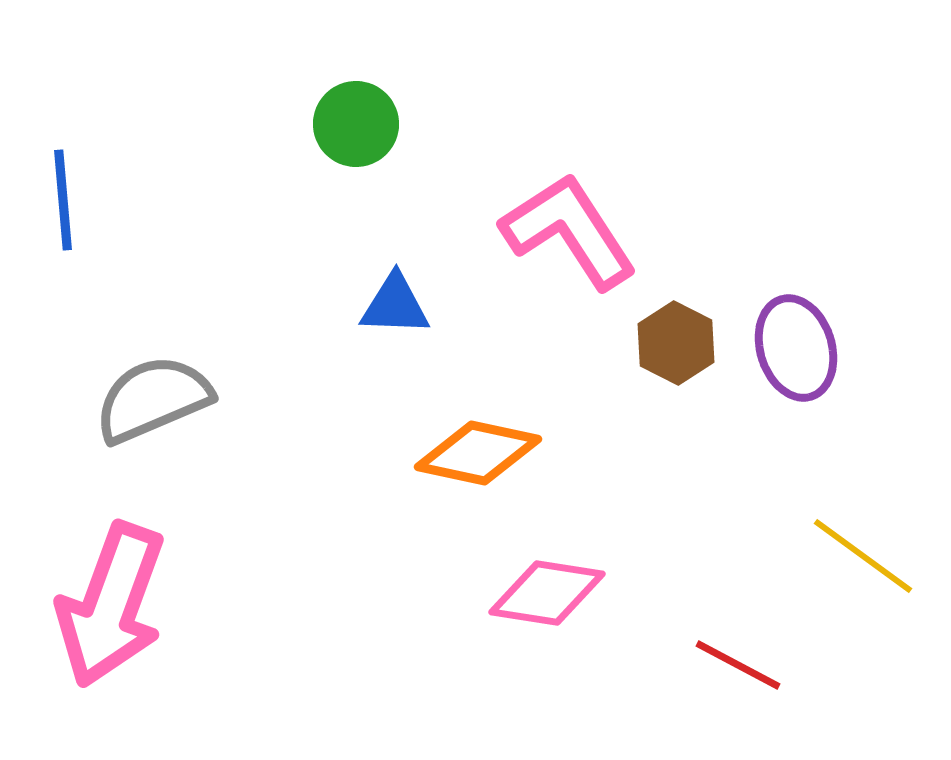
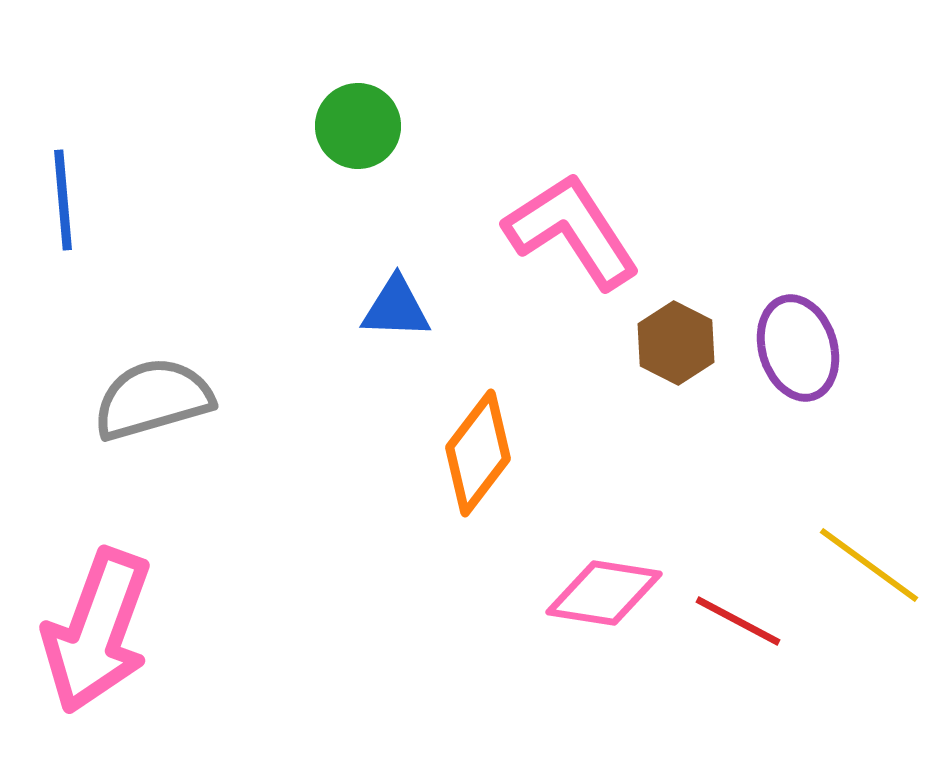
green circle: moved 2 px right, 2 px down
pink L-shape: moved 3 px right
blue triangle: moved 1 px right, 3 px down
purple ellipse: moved 2 px right
gray semicircle: rotated 7 degrees clockwise
orange diamond: rotated 65 degrees counterclockwise
yellow line: moved 6 px right, 9 px down
pink diamond: moved 57 px right
pink arrow: moved 14 px left, 26 px down
red line: moved 44 px up
